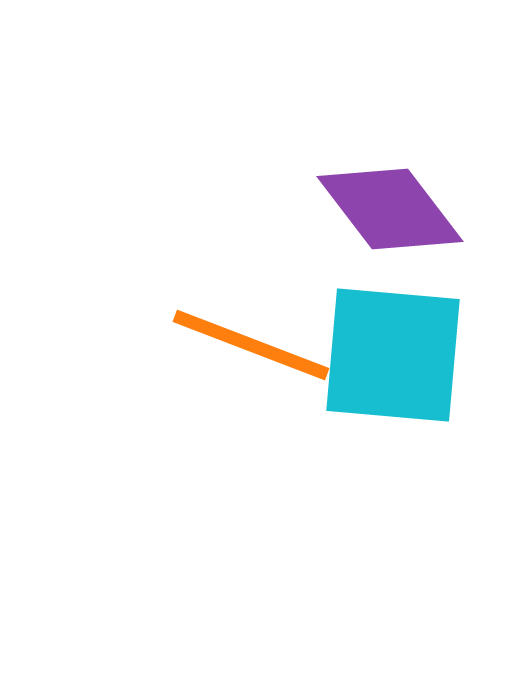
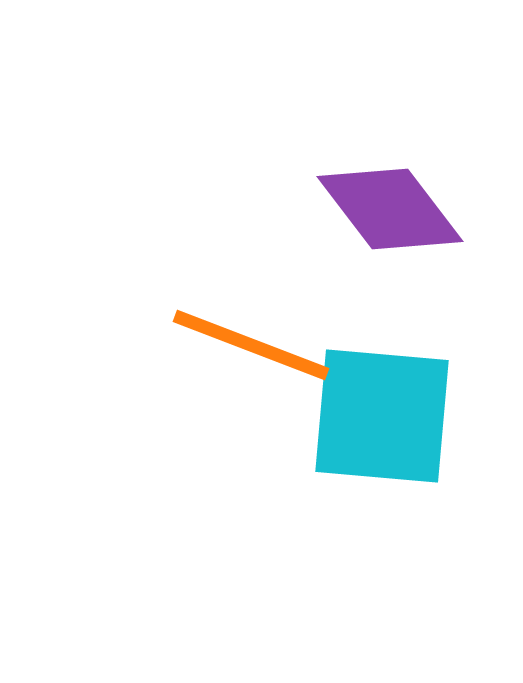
cyan square: moved 11 px left, 61 px down
